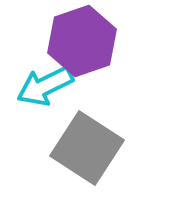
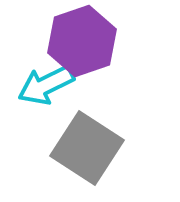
cyan arrow: moved 1 px right, 1 px up
